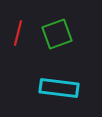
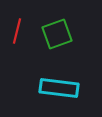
red line: moved 1 px left, 2 px up
